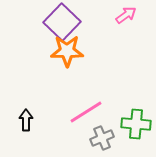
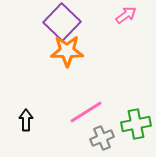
green cross: rotated 16 degrees counterclockwise
